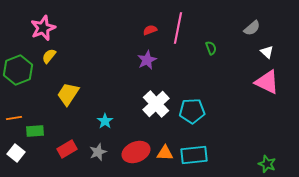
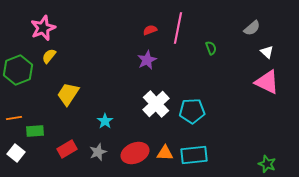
red ellipse: moved 1 px left, 1 px down
